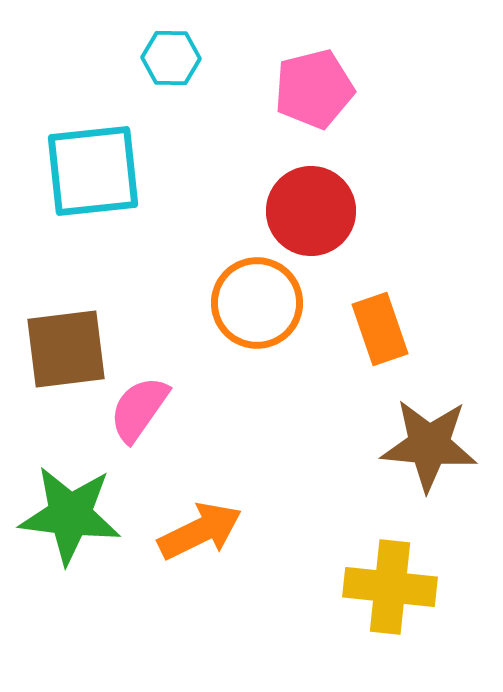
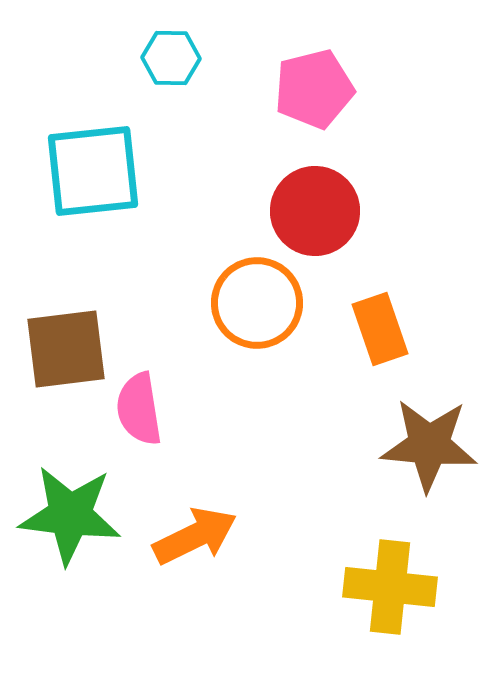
red circle: moved 4 px right
pink semicircle: rotated 44 degrees counterclockwise
orange arrow: moved 5 px left, 5 px down
